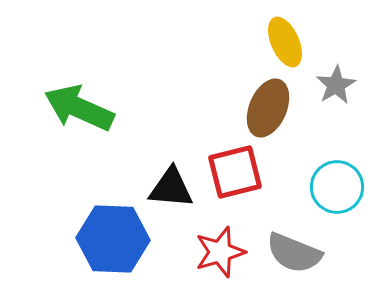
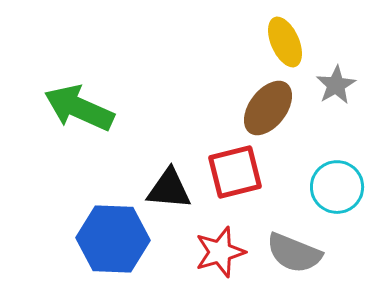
brown ellipse: rotated 14 degrees clockwise
black triangle: moved 2 px left, 1 px down
